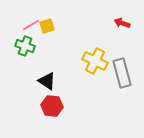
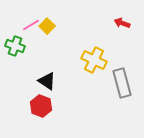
yellow square: rotated 28 degrees counterclockwise
green cross: moved 10 px left
yellow cross: moved 1 px left, 1 px up
gray rectangle: moved 10 px down
red hexagon: moved 11 px left; rotated 15 degrees clockwise
